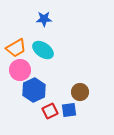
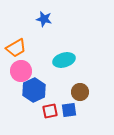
blue star: rotated 14 degrees clockwise
cyan ellipse: moved 21 px right, 10 px down; rotated 50 degrees counterclockwise
pink circle: moved 1 px right, 1 px down
red square: rotated 14 degrees clockwise
